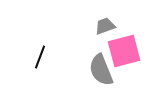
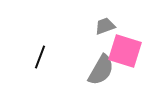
pink square: moved 1 px right; rotated 32 degrees clockwise
gray semicircle: rotated 128 degrees counterclockwise
